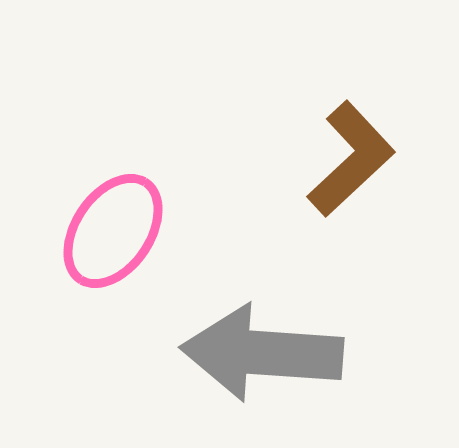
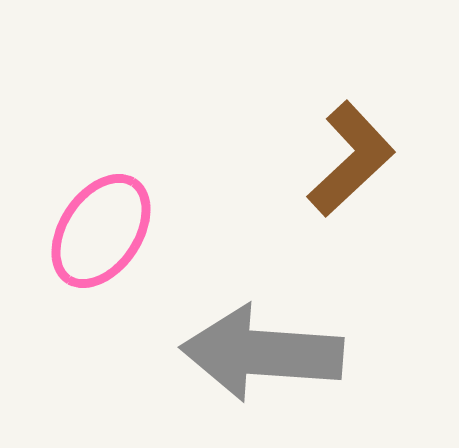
pink ellipse: moved 12 px left
